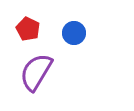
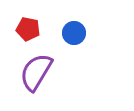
red pentagon: rotated 15 degrees counterclockwise
